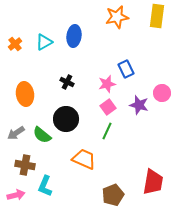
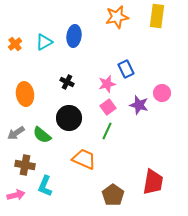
black circle: moved 3 px right, 1 px up
brown pentagon: rotated 15 degrees counterclockwise
